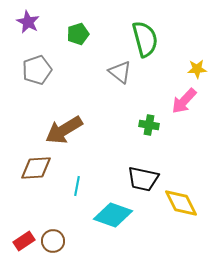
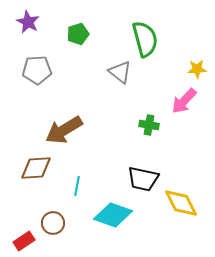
gray pentagon: rotated 16 degrees clockwise
brown circle: moved 18 px up
